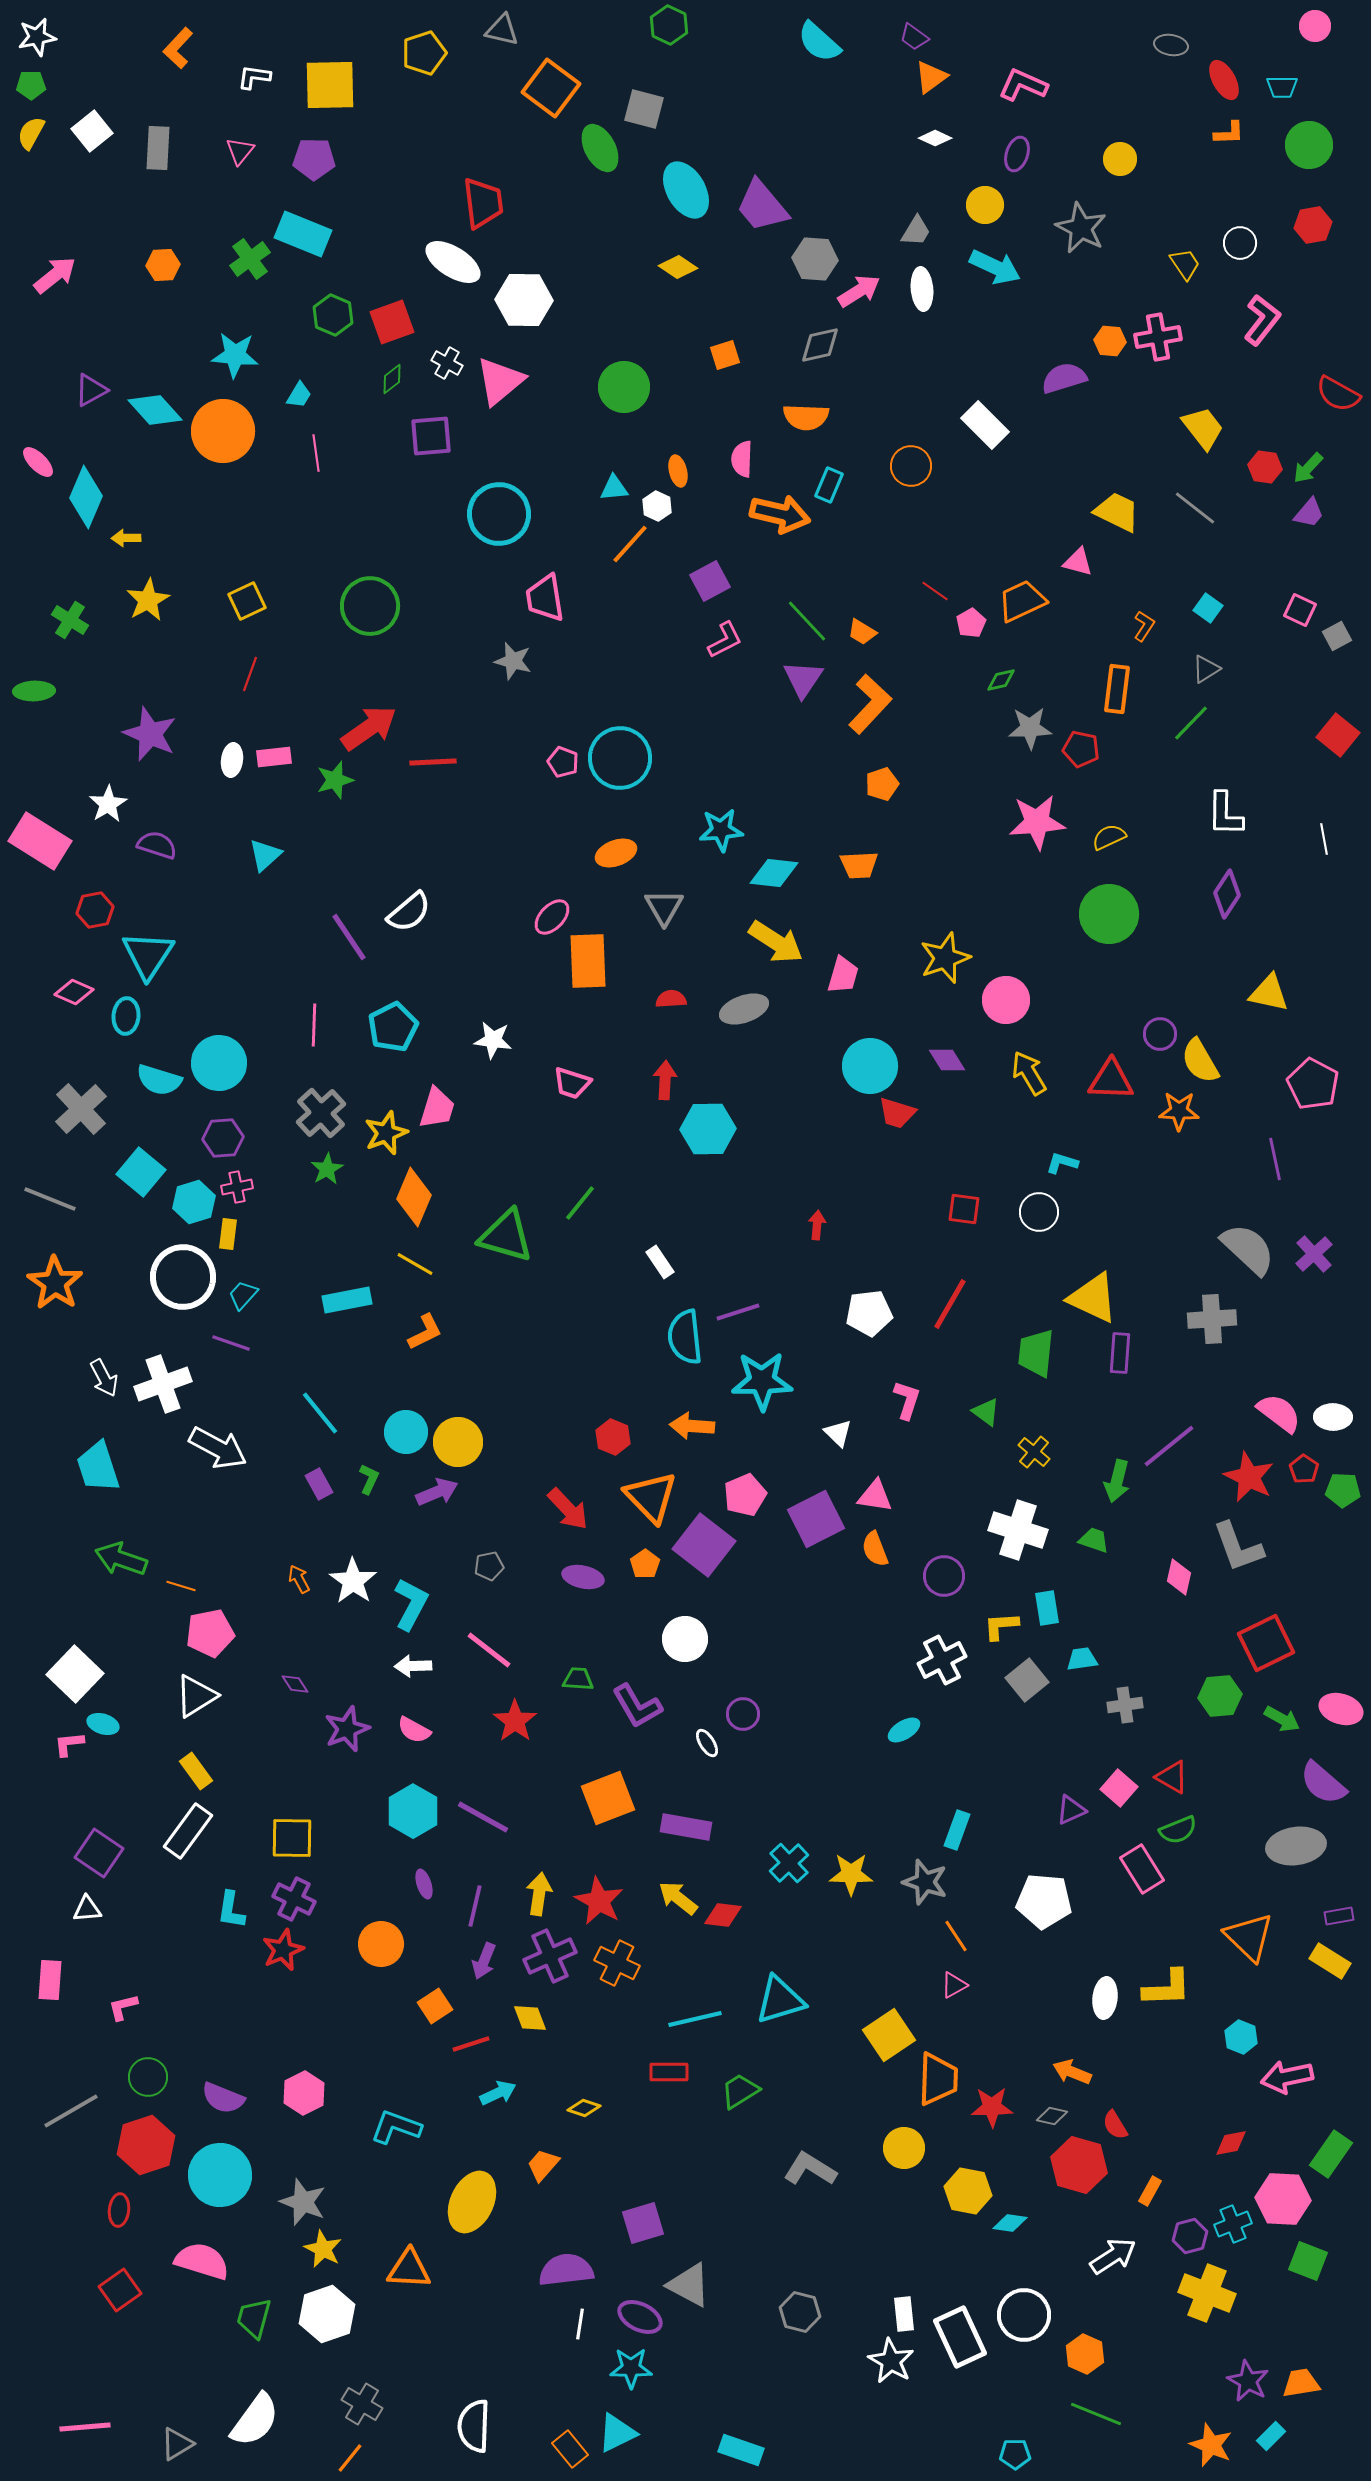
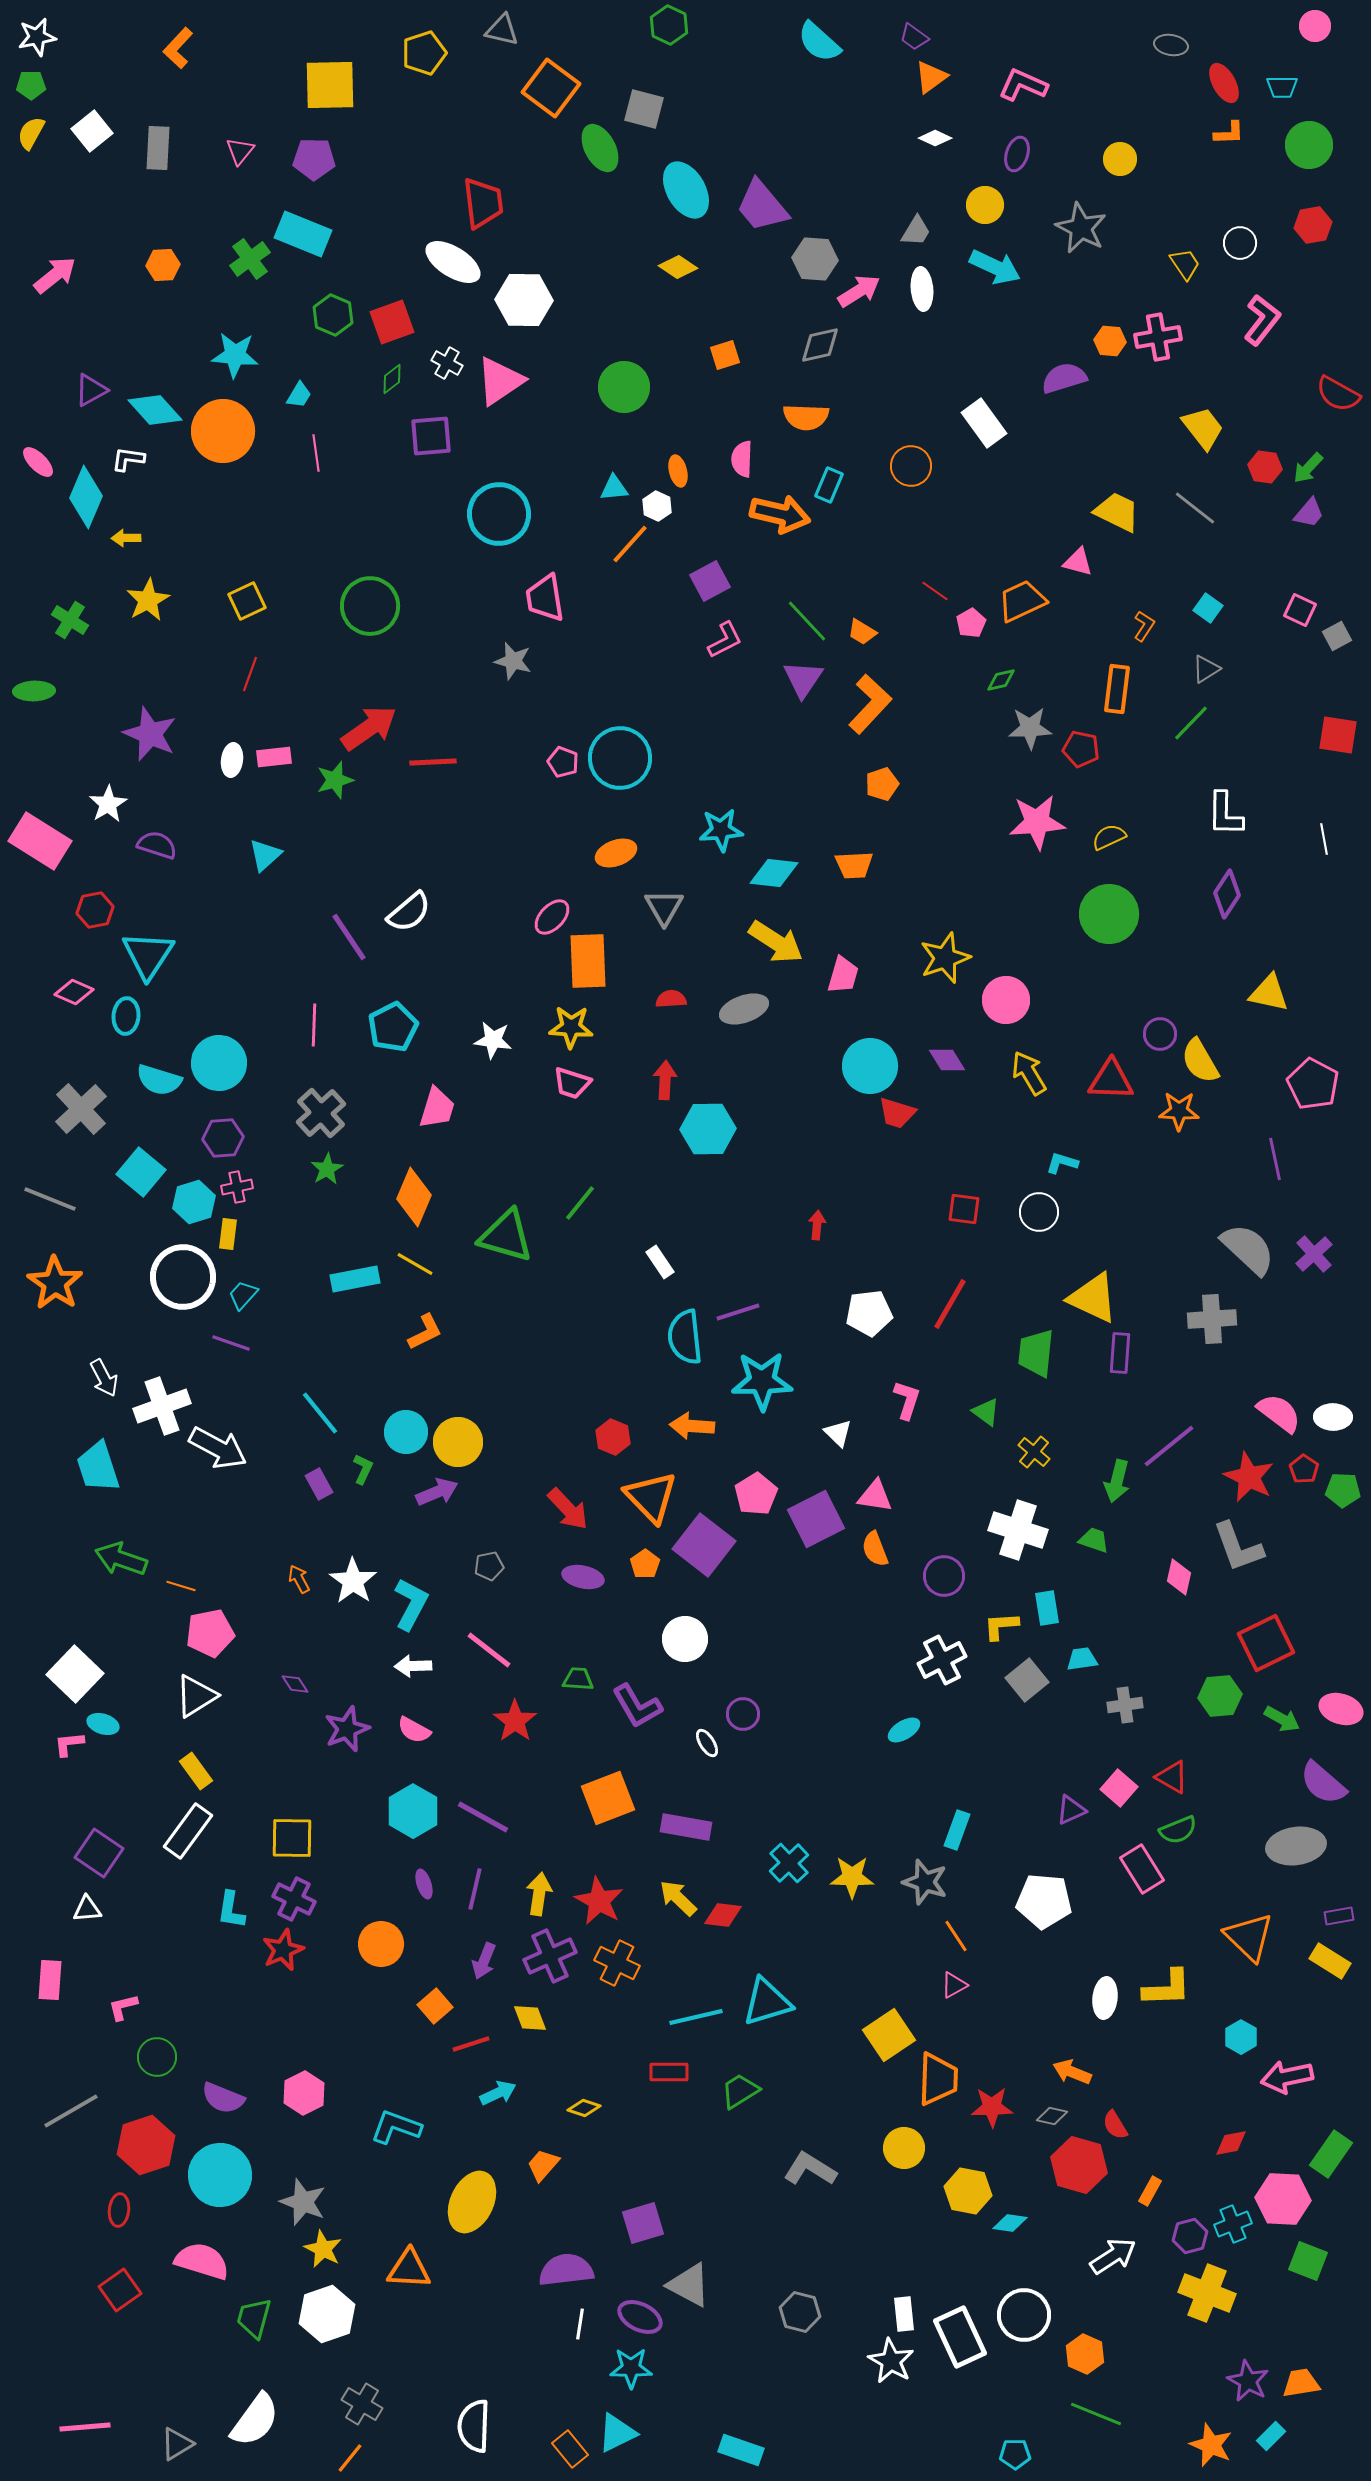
white L-shape at (254, 77): moved 126 px left, 382 px down
red ellipse at (1224, 80): moved 3 px down
pink triangle at (500, 381): rotated 6 degrees clockwise
white rectangle at (985, 425): moved 1 px left, 2 px up; rotated 9 degrees clockwise
red square at (1338, 735): rotated 30 degrees counterclockwise
orange trapezoid at (859, 865): moved 5 px left
yellow star at (386, 1133): moved 185 px right, 106 px up; rotated 24 degrees clockwise
cyan rectangle at (347, 1300): moved 8 px right, 21 px up
white cross at (163, 1384): moved 1 px left, 22 px down
green L-shape at (369, 1479): moved 6 px left, 10 px up
pink pentagon at (745, 1495): moved 11 px right, 1 px up; rotated 9 degrees counterclockwise
yellow star at (851, 1874): moved 1 px right, 3 px down
yellow arrow at (678, 1898): rotated 6 degrees clockwise
purple line at (475, 1906): moved 17 px up
cyan triangle at (780, 2000): moved 13 px left, 2 px down
orange square at (435, 2006): rotated 8 degrees counterclockwise
cyan line at (695, 2019): moved 1 px right, 2 px up
cyan hexagon at (1241, 2037): rotated 8 degrees clockwise
green circle at (148, 2077): moved 9 px right, 20 px up
